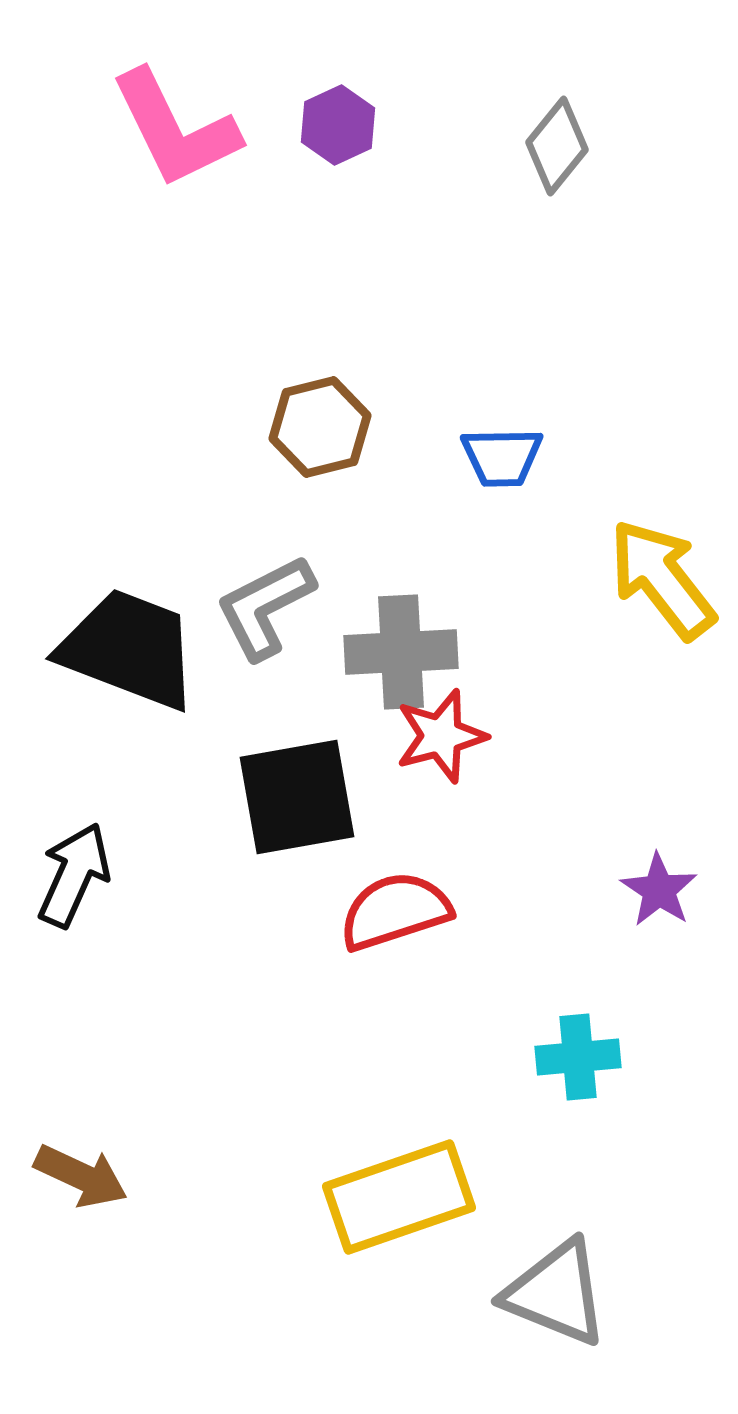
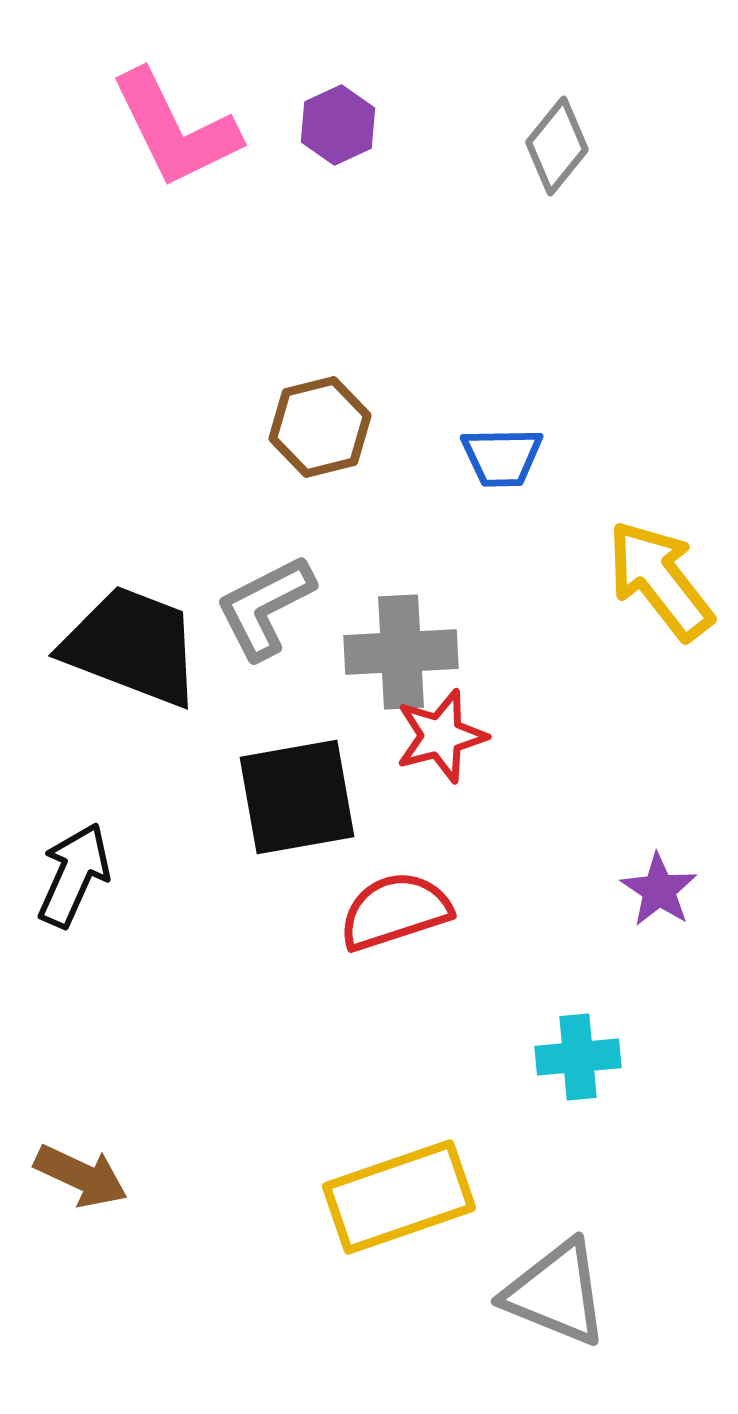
yellow arrow: moved 2 px left, 1 px down
black trapezoid: moved 3 px right, 3 px up
